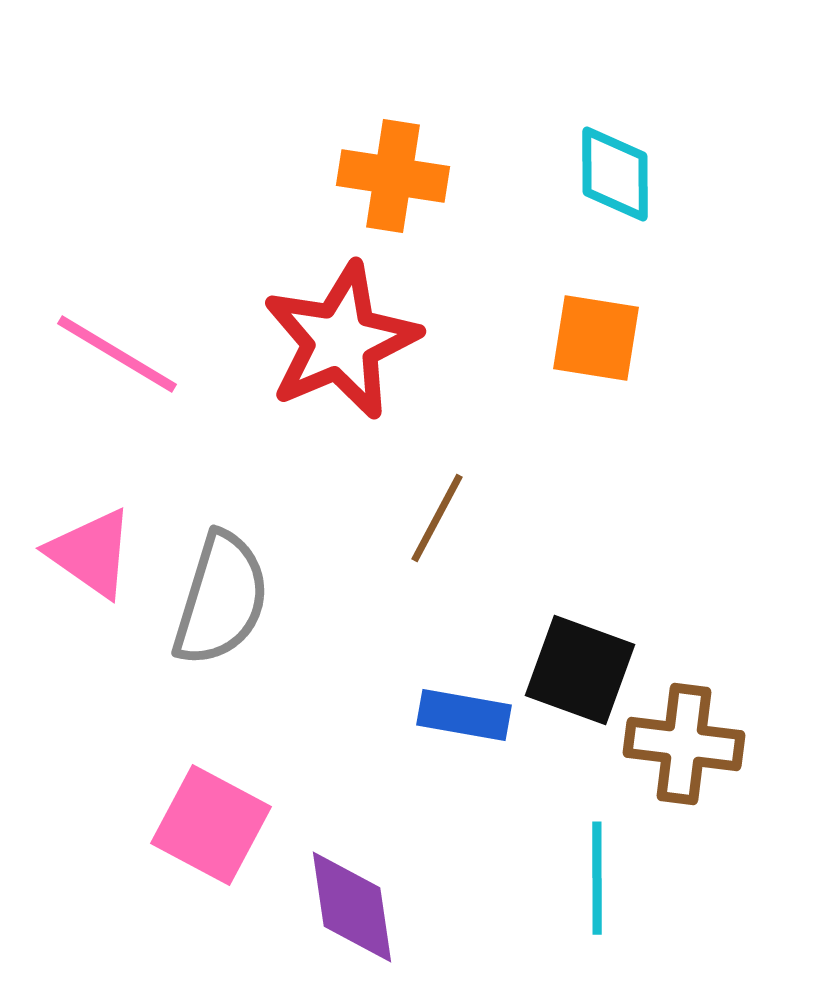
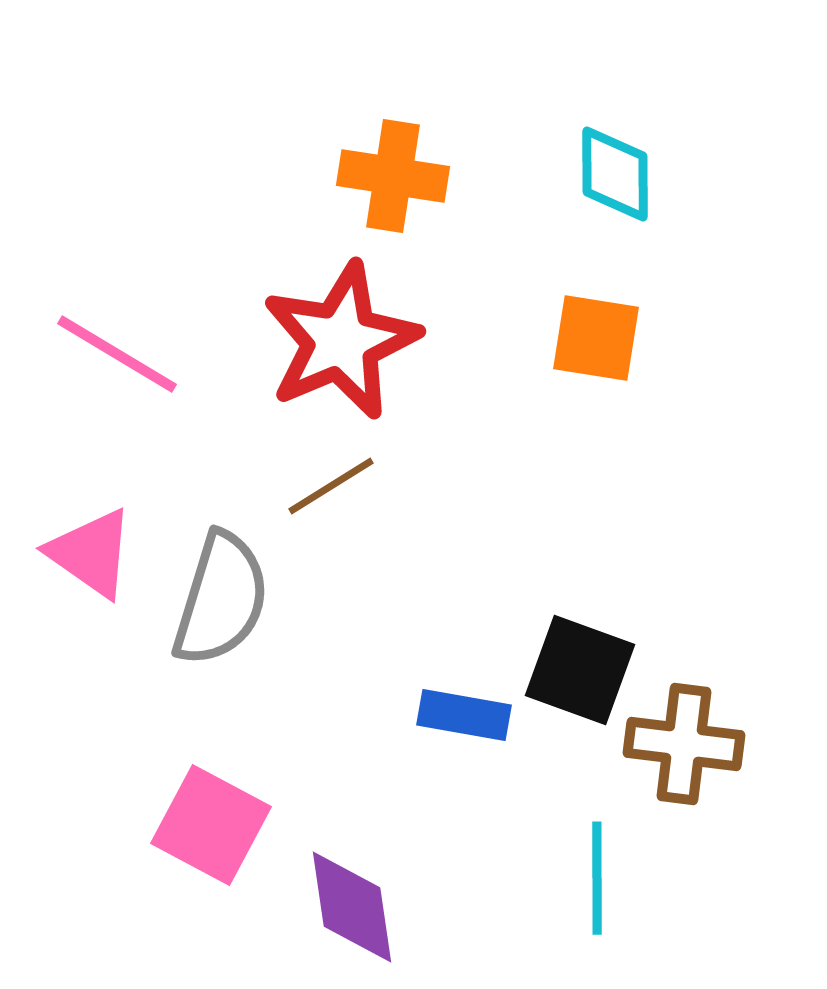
brown line: moved 106 px left, 32 px up; rotated 30 degrees clockwise
